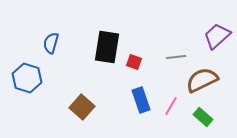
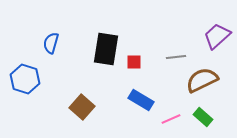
black rectangle: moved 1 px left, 2 px down
red square: rotated 21 degrees counterclockwise
blue hexagon: moved 2 px left, 1 px down
blue rectangle: rotated 40 degrees counterclockwise
pink line: moved 13 px down; rotated 36 degrees clockwise
